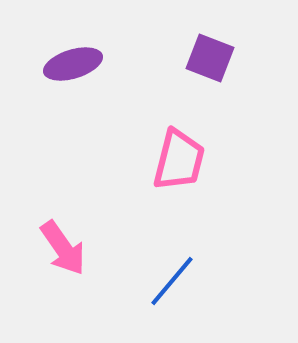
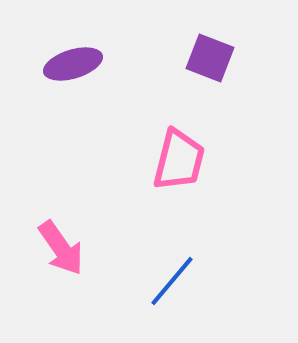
pink arrow: moved 2 px left
